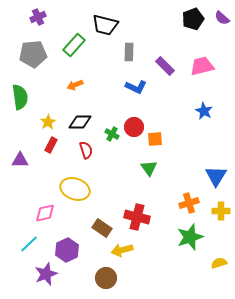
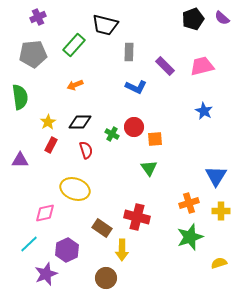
yellow arrow: rotated 75 degrees counterclockwise
